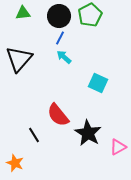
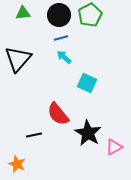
black circle: moved 1 px up
blue line: moved 1 px right; rotated 48 degrees clockwise
black triangle: moved 1 px left
cyan square: moved 11 px left
red semicircle: moved 1 px up
black line: rotated 70 degrees counterclockwise
pink triangle: moved 4 px left
orange star: moved 2 px right, 1 px down
